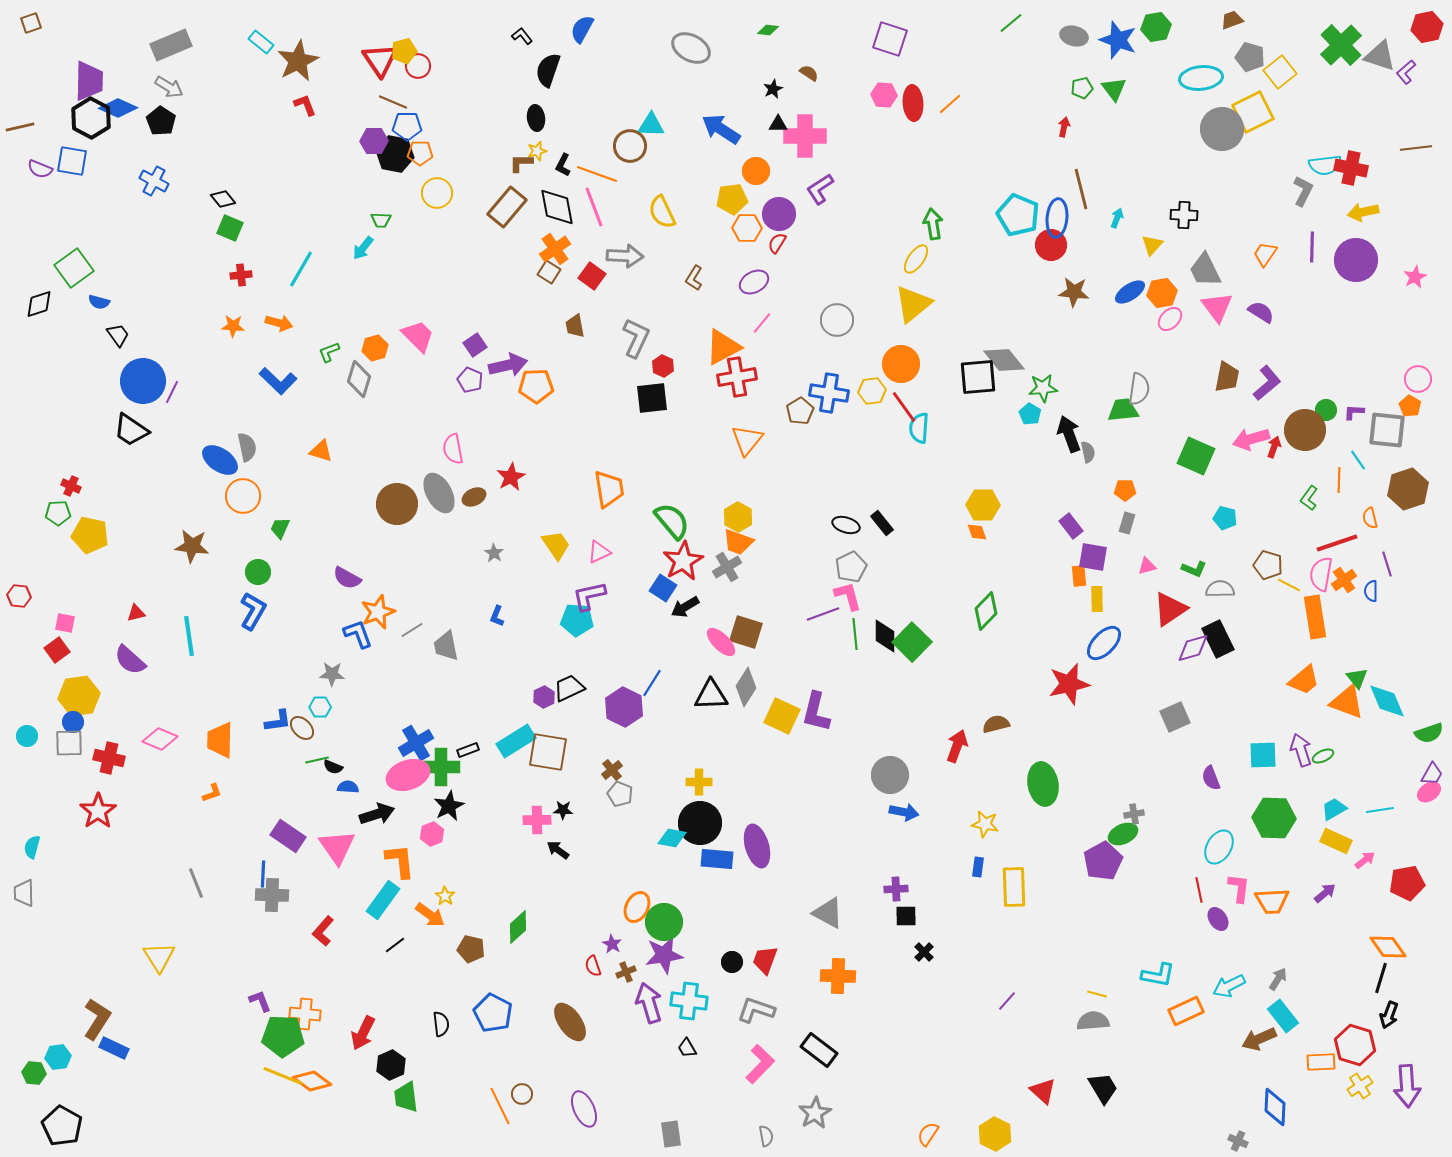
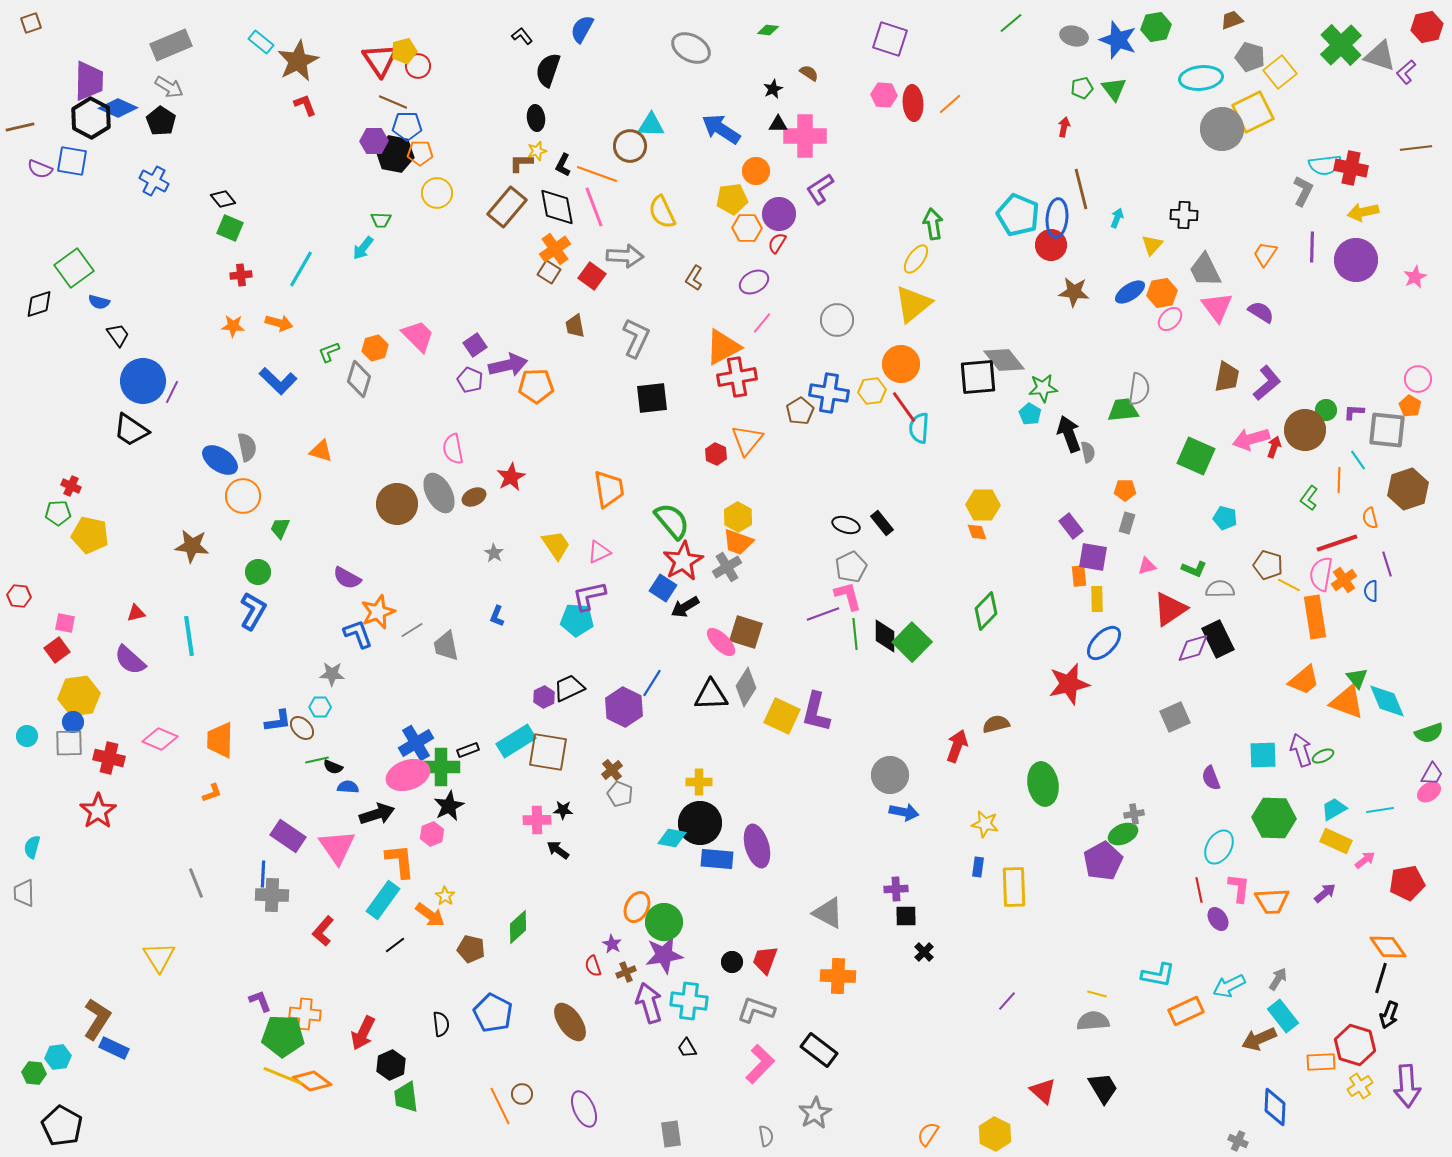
red hexagon at (663, 366): moved 53 px right, 88 px down
